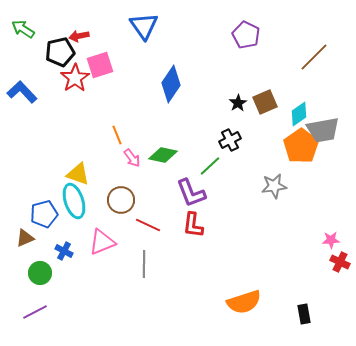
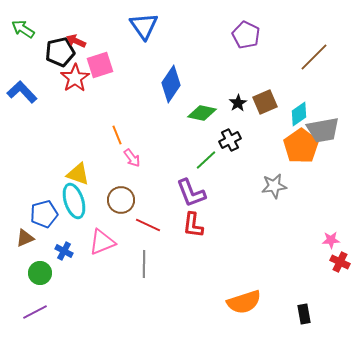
red arrow: moved 3 px left, 5 px down; rotated 36 degrees clockwise
green diamond: moved 39 px right, 42 px up
green line: moved 4 px left, 6 px up
